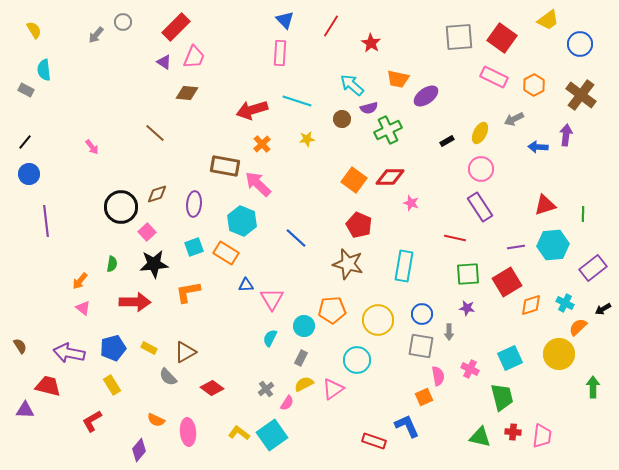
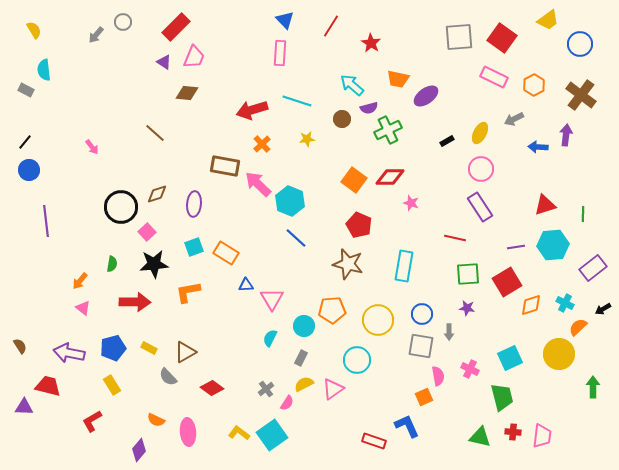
blue circle at (29, 174): moved 4 px up
cyan hexagon at (242, 221): moved 48 px right, 20 px up
purple triangle at (25, 410): moved 1 px left, 3 px up
